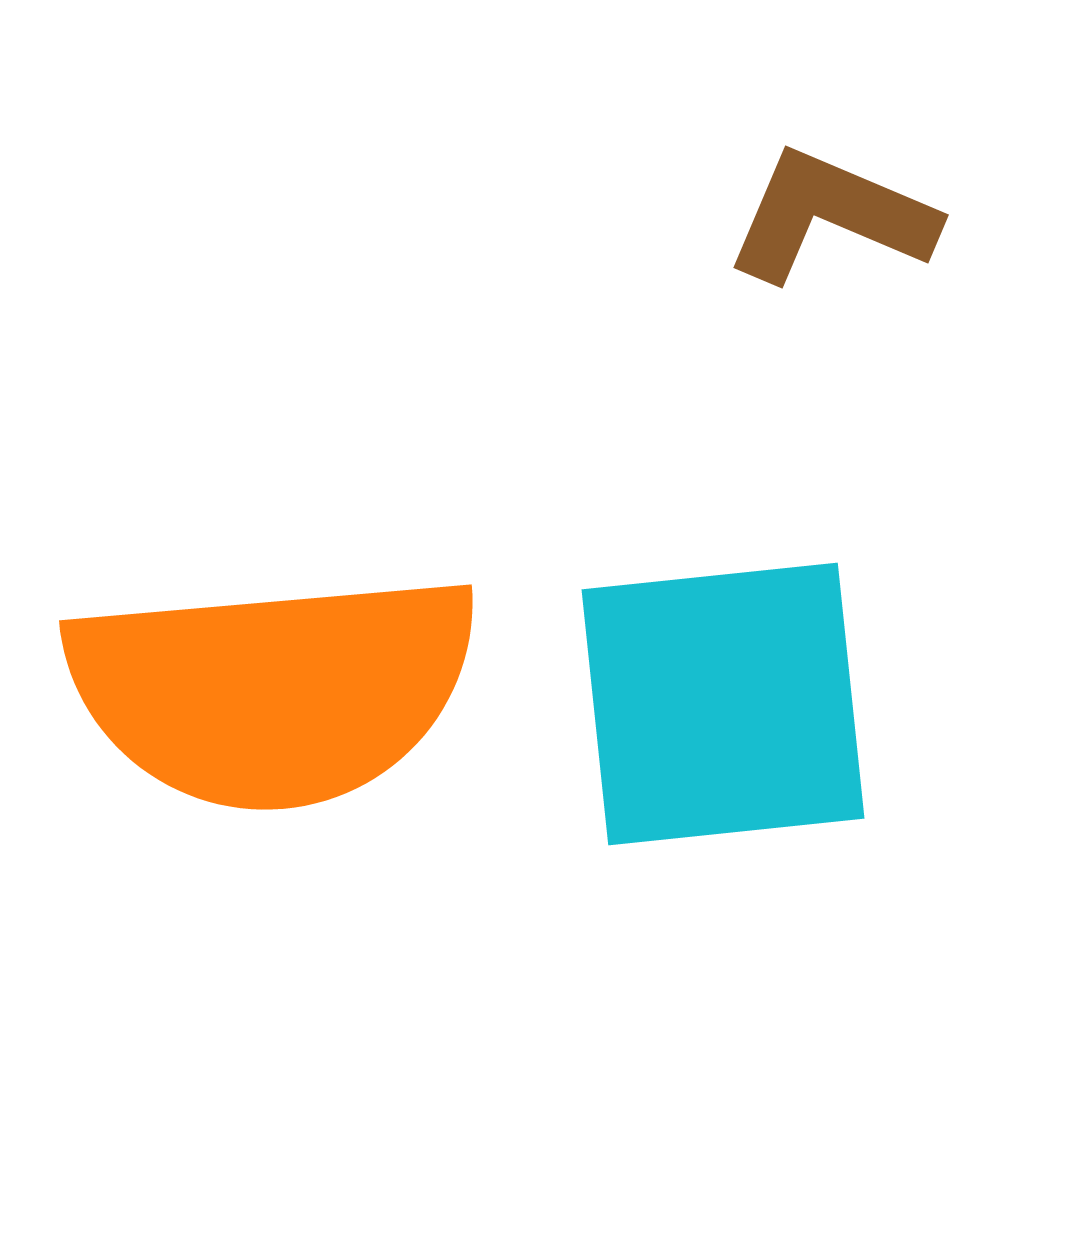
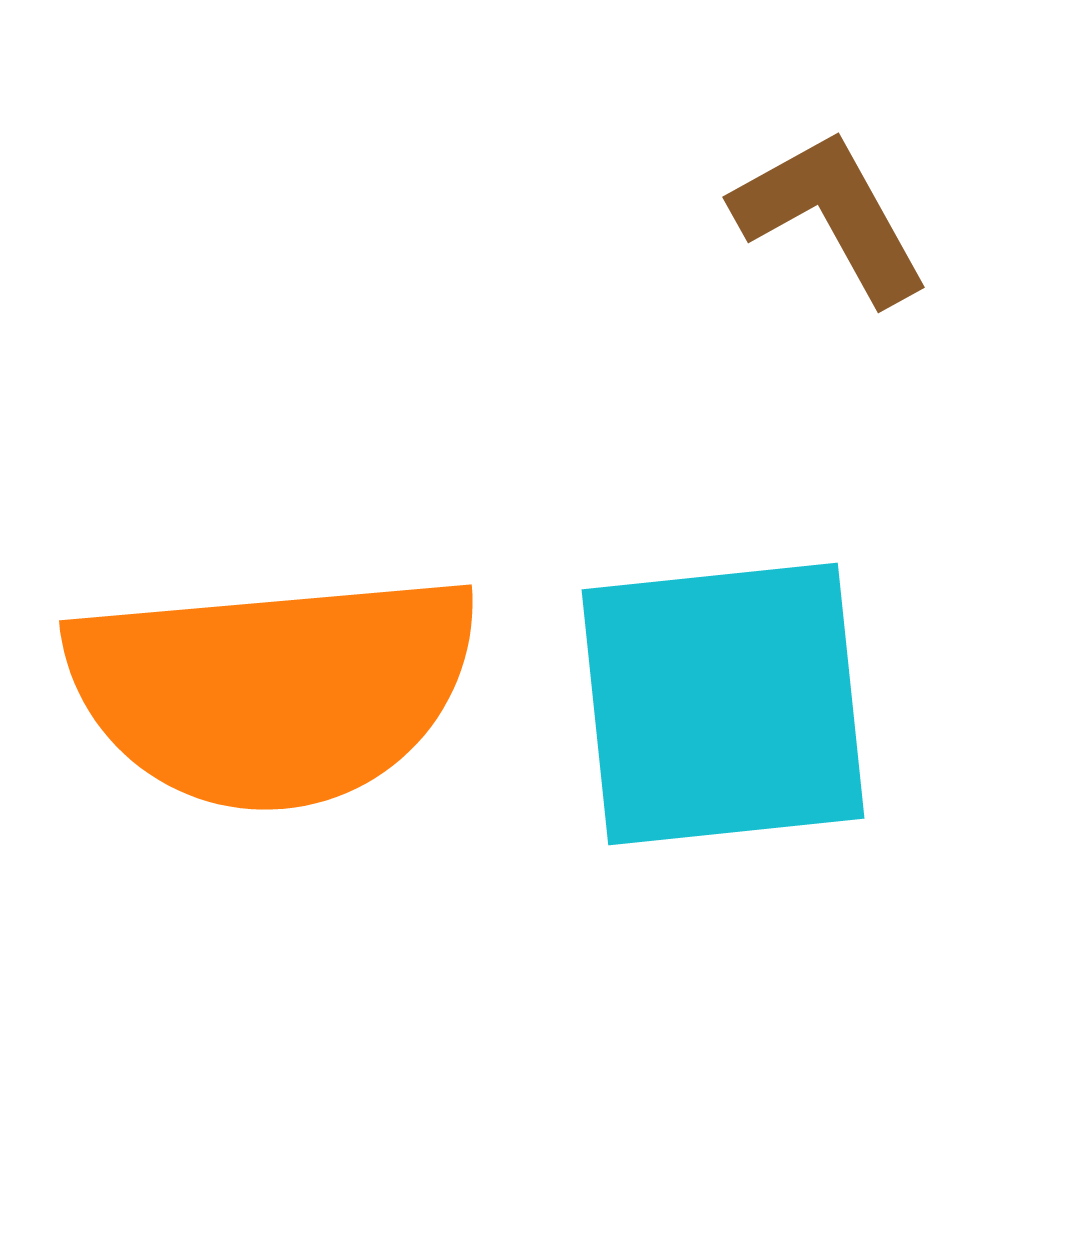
brown L-shape: rotated 38 degrees clockwise
